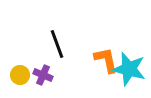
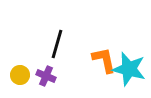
black line: rotated 36 degrees clockwise
orange L-shape: moved 2 px left
purple cross: moved 3 px right, 1 px down
